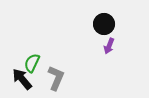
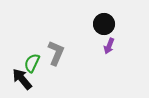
gray L-shape: moved 25 px up
